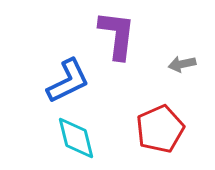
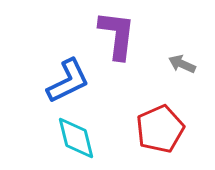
gray arrow: rotated 36 degrees clockwise
